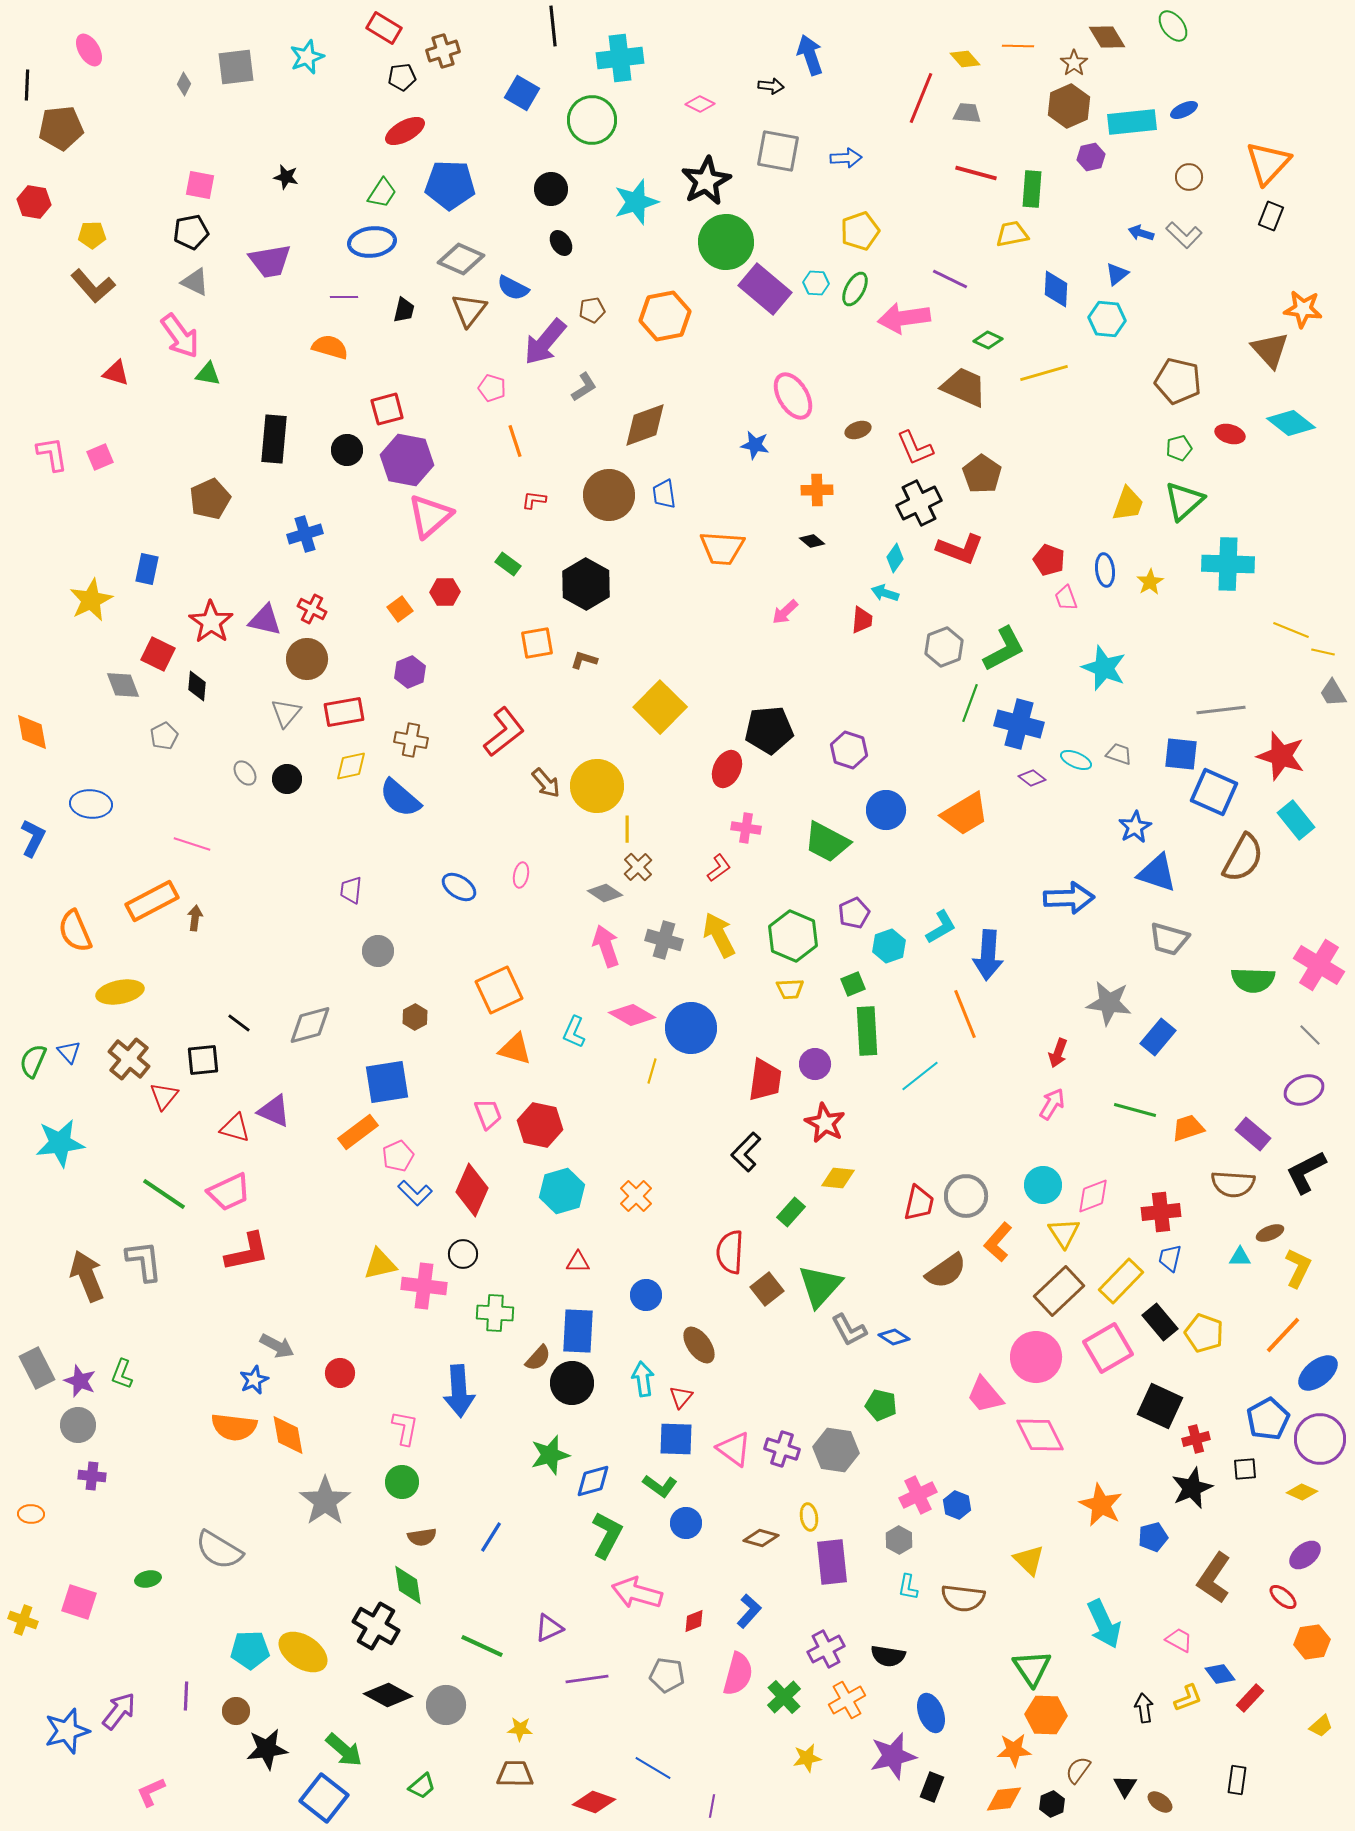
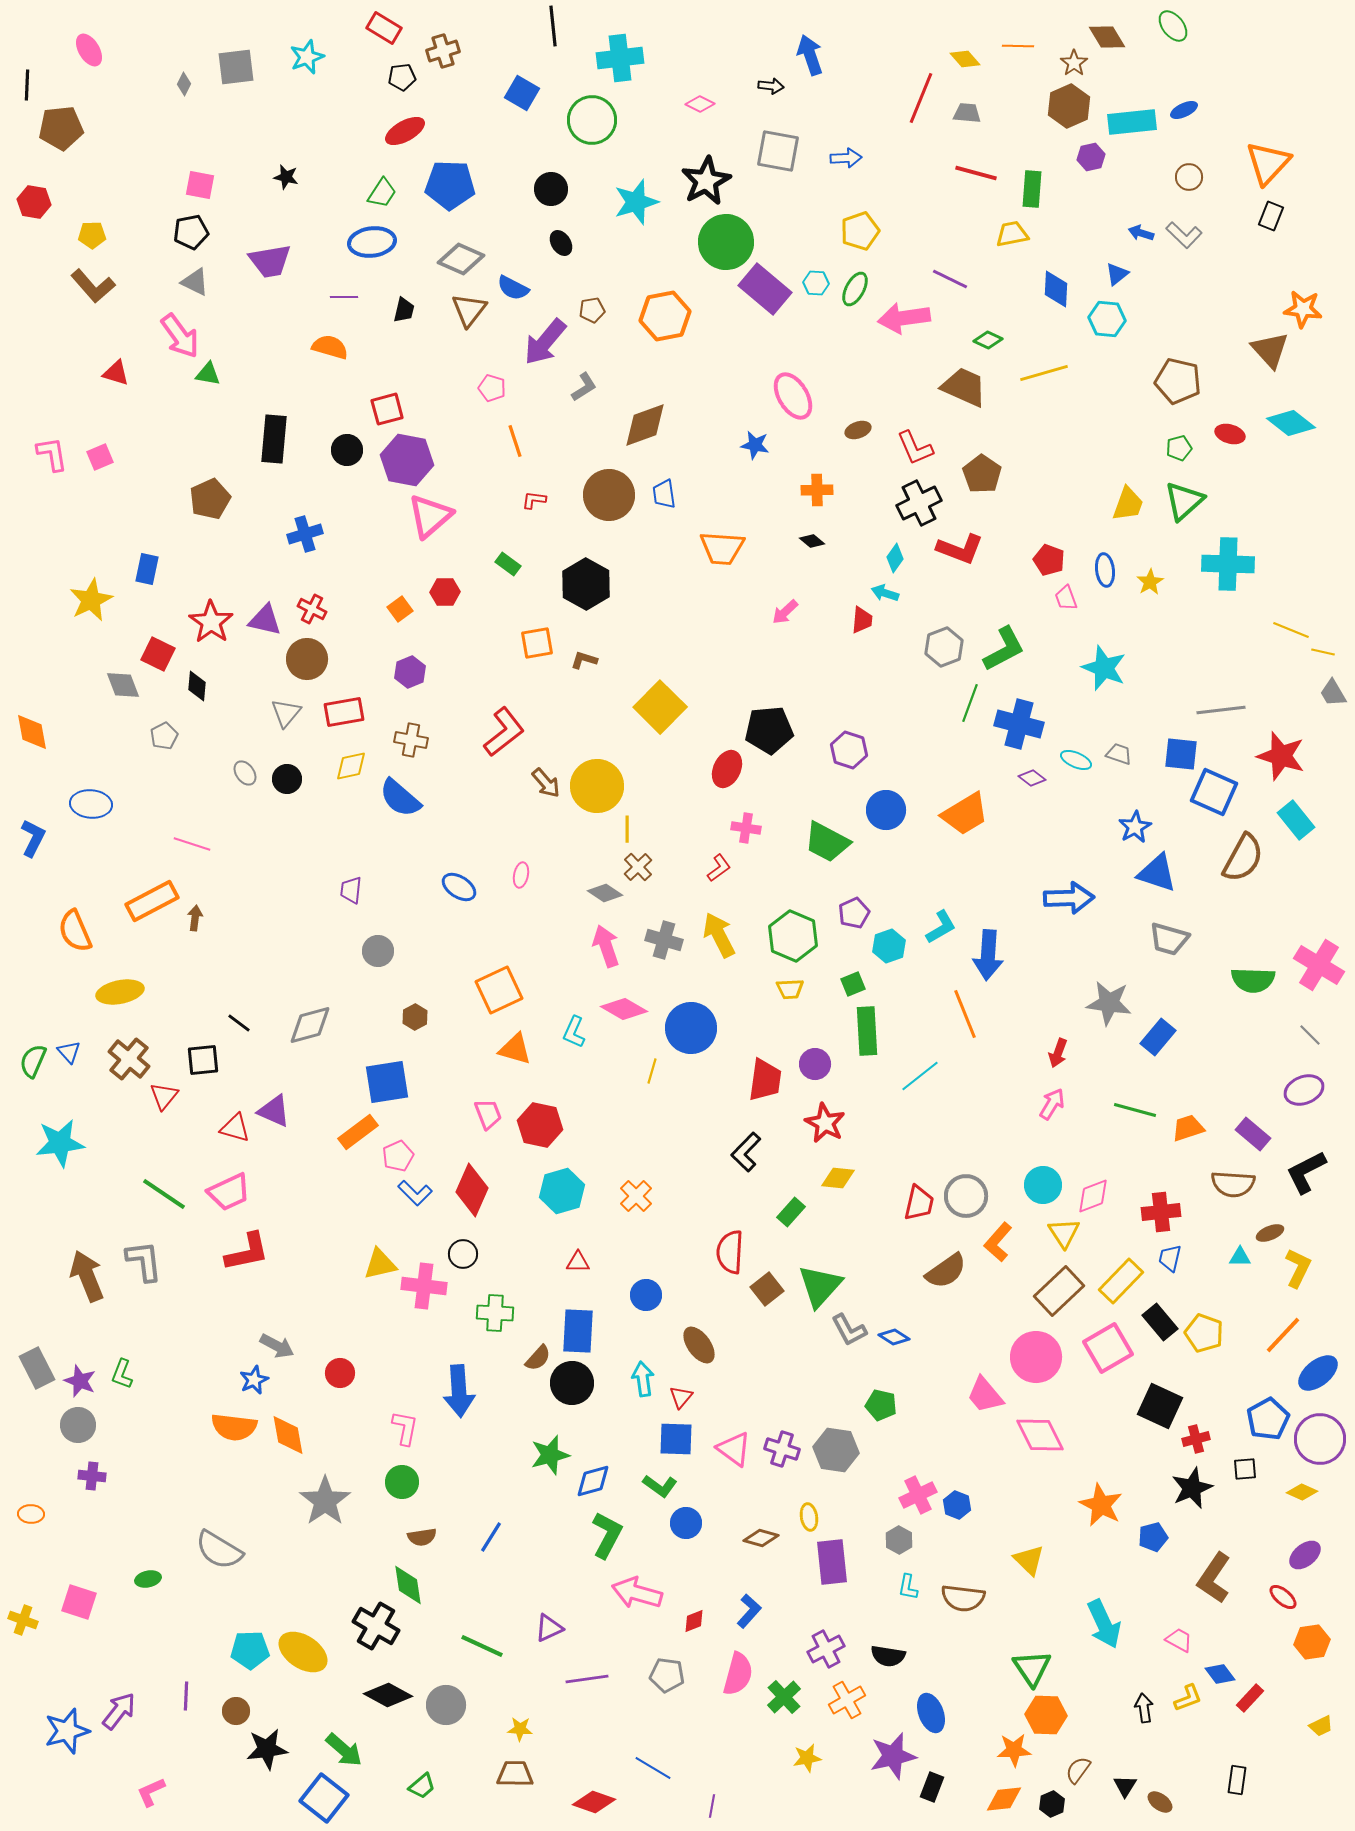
pink diamond at (632, 1015): moved 8 px left, 6 px up
yellow trapezoid at (1321, 1726): rotated 15 degrees clockwise
